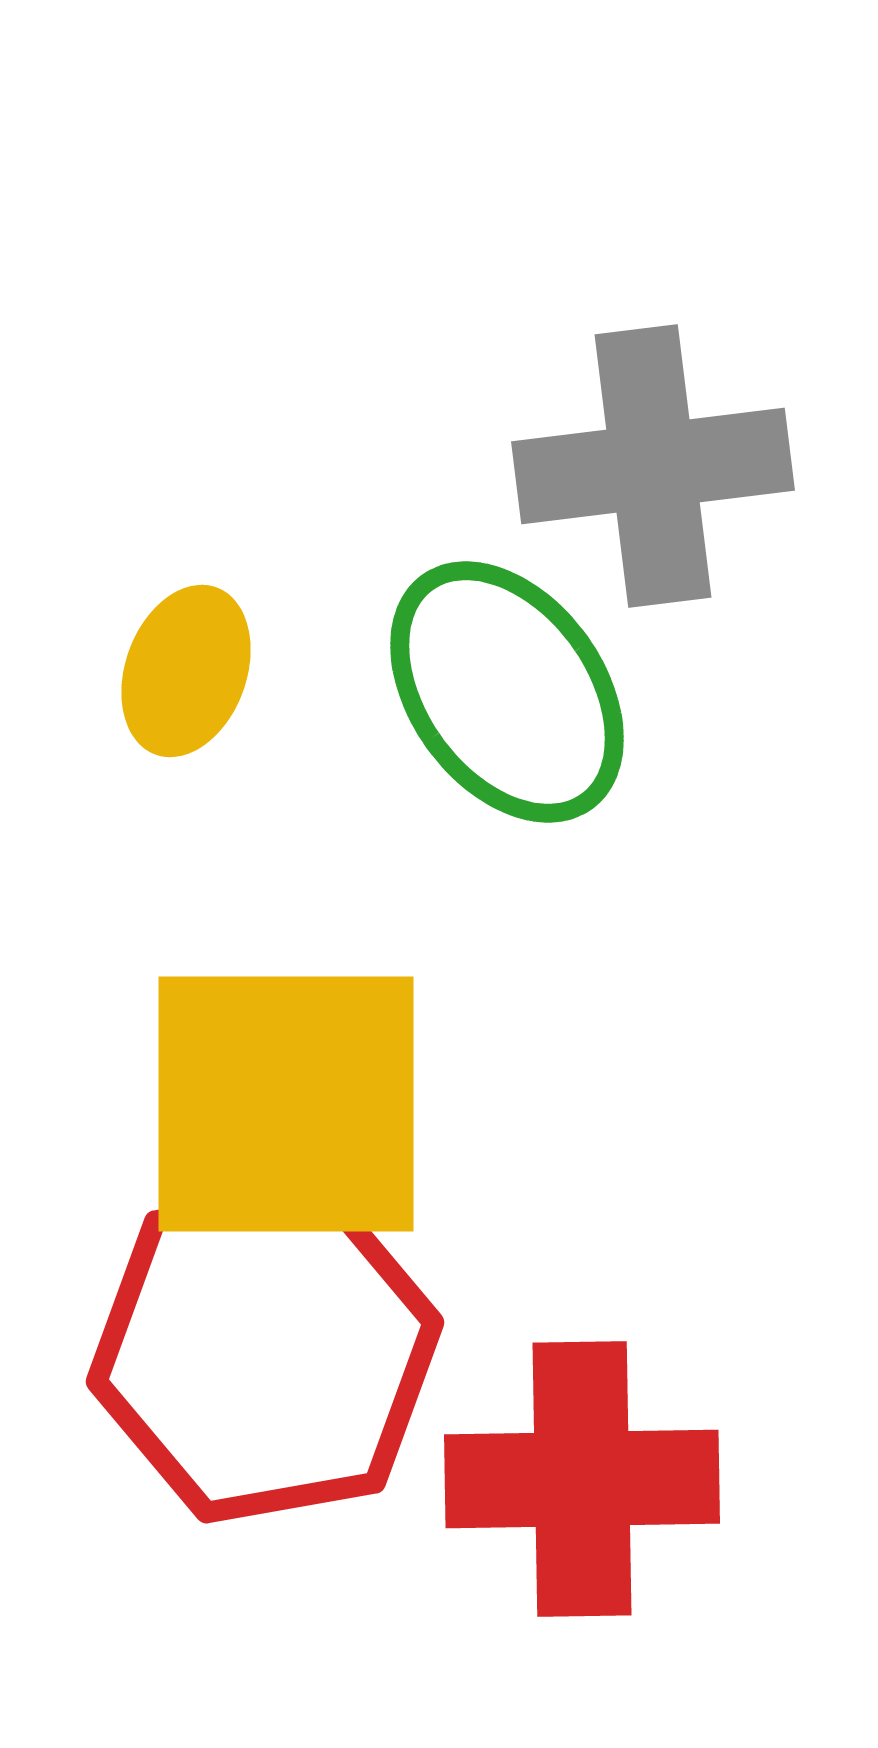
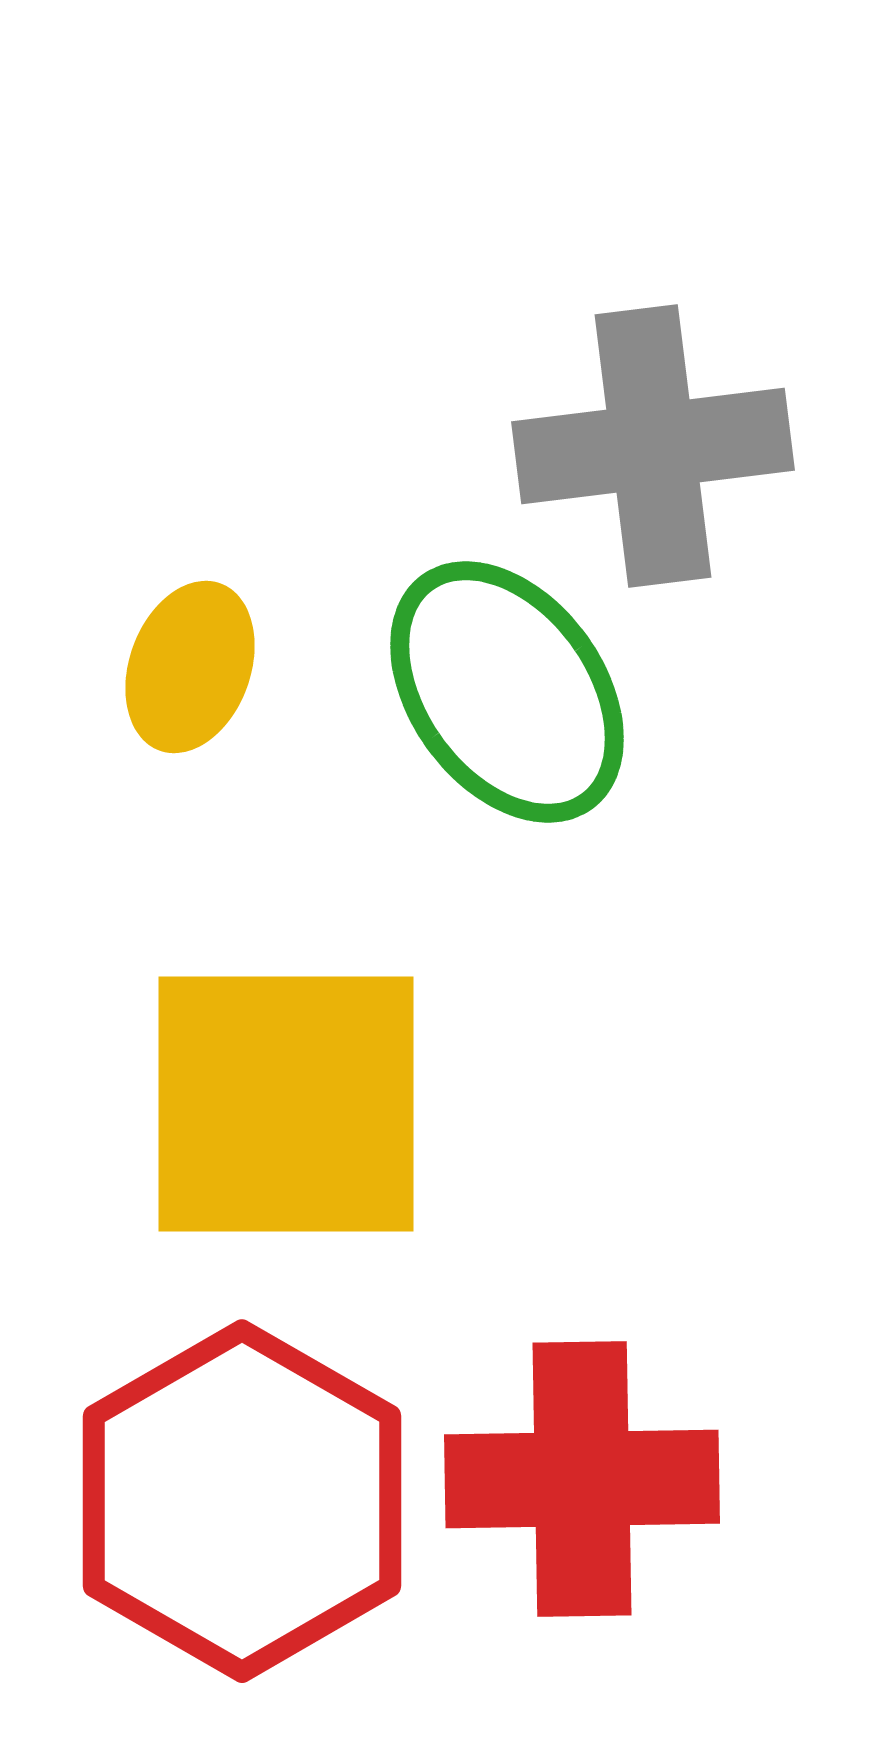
gray cross: moved 20 px up
yellow ellipse: moved 4 px right, 4 px up
red hexagon: moved 23 px left, 149 px down; rotated 20 degrees counterclockwise
